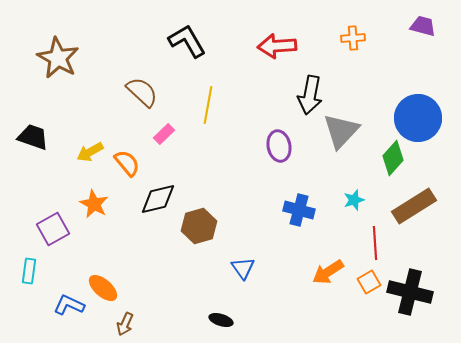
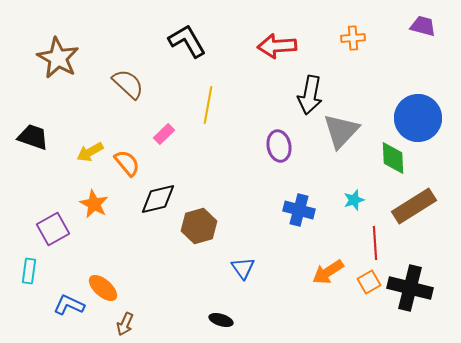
brown semicircle: moved 14 px left, 8 px up
green diamond: rotated 44 degrees counterclockwise
black cross: moved 4 px up
